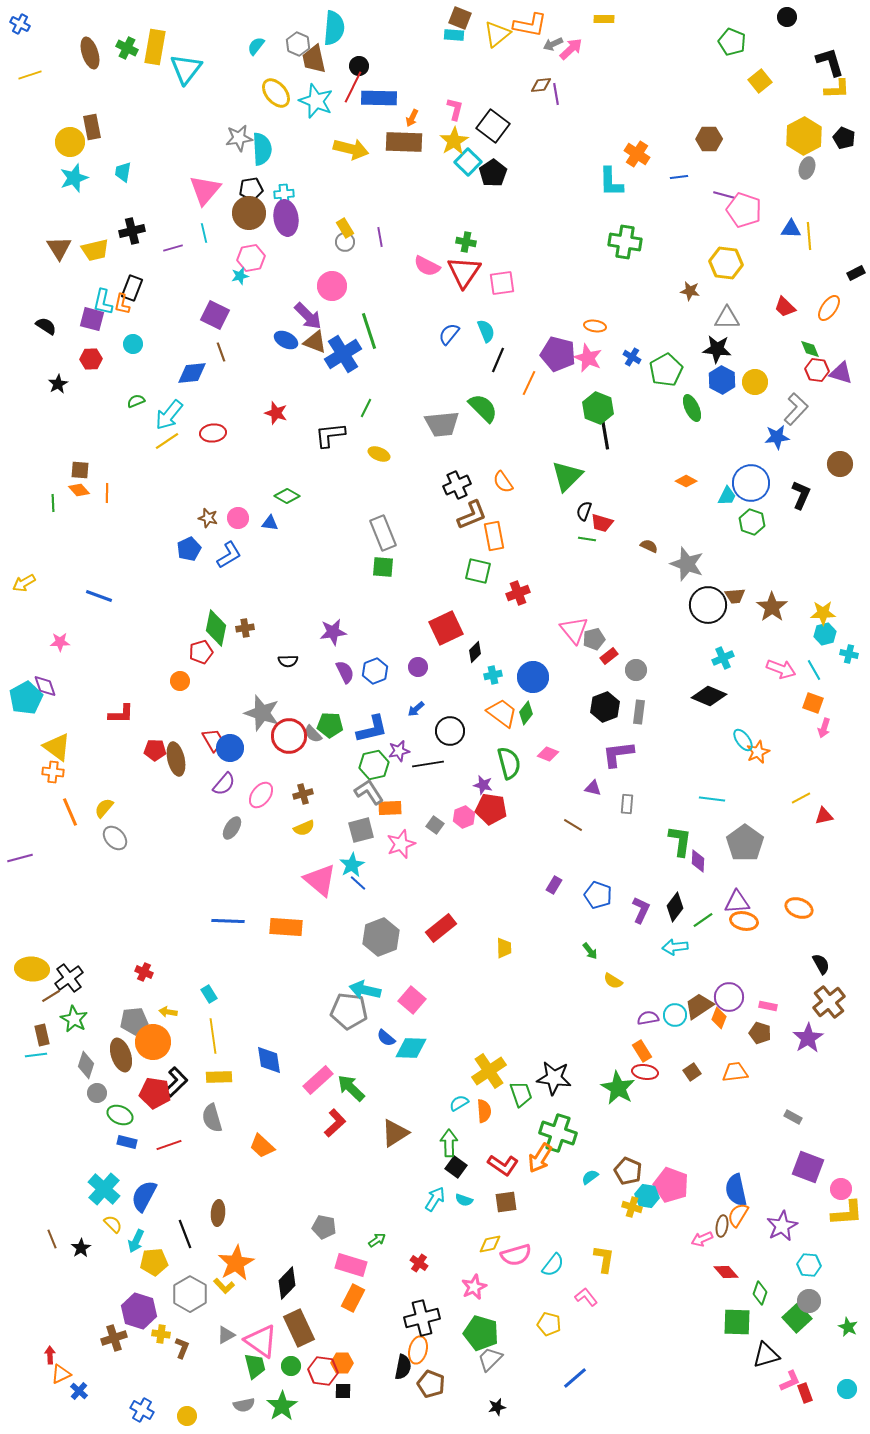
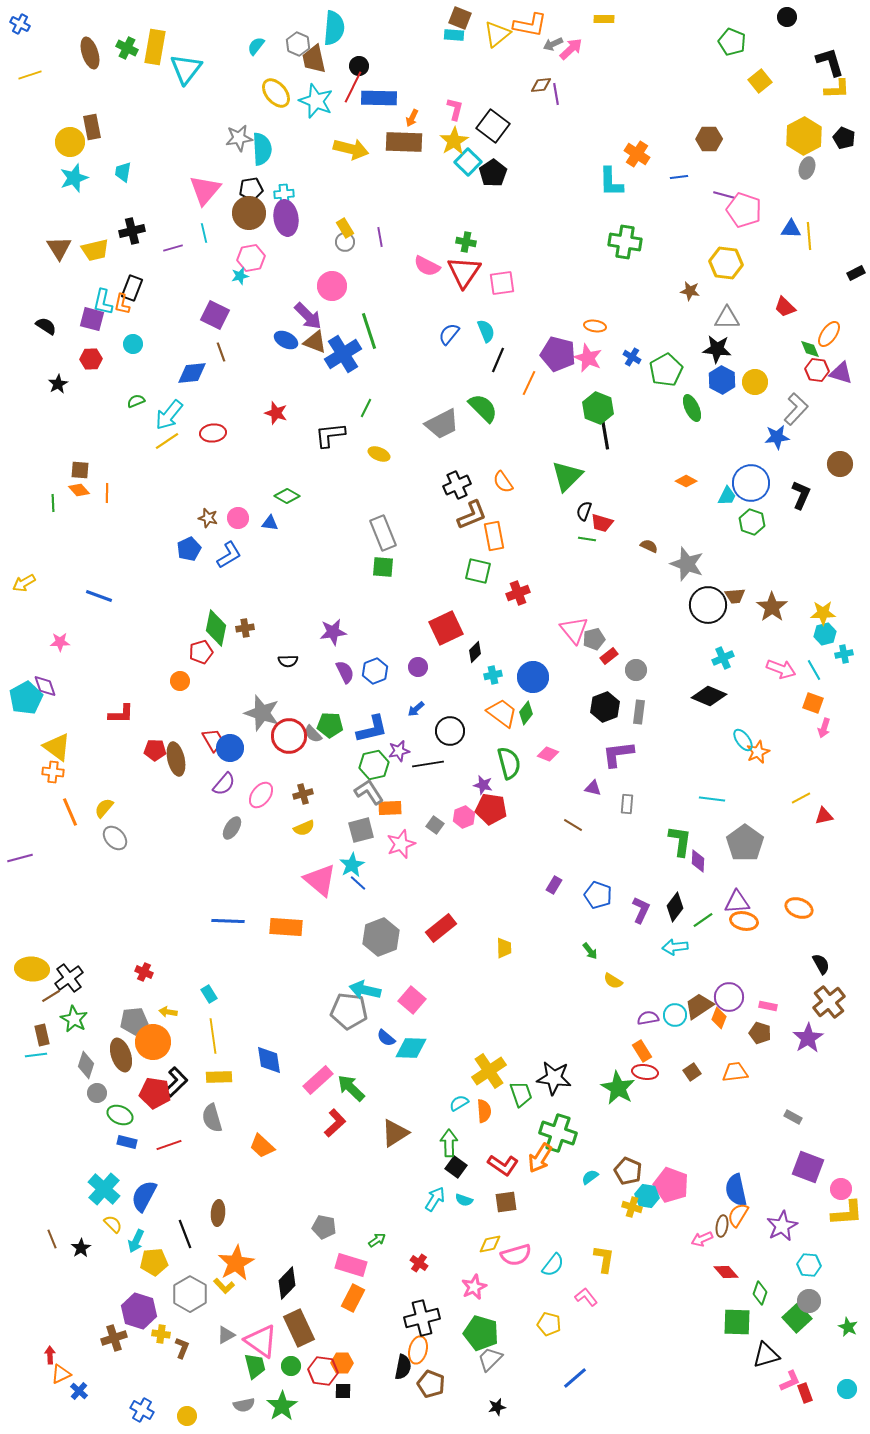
orange ellipse at (829, 308): moved 26 px down
gray trapezoid at (442, 424): rotated 21 degrees counterclockwise
cyan cross at (849, 654): moved 5 px left; rotated 24 degrees counterclockwise
